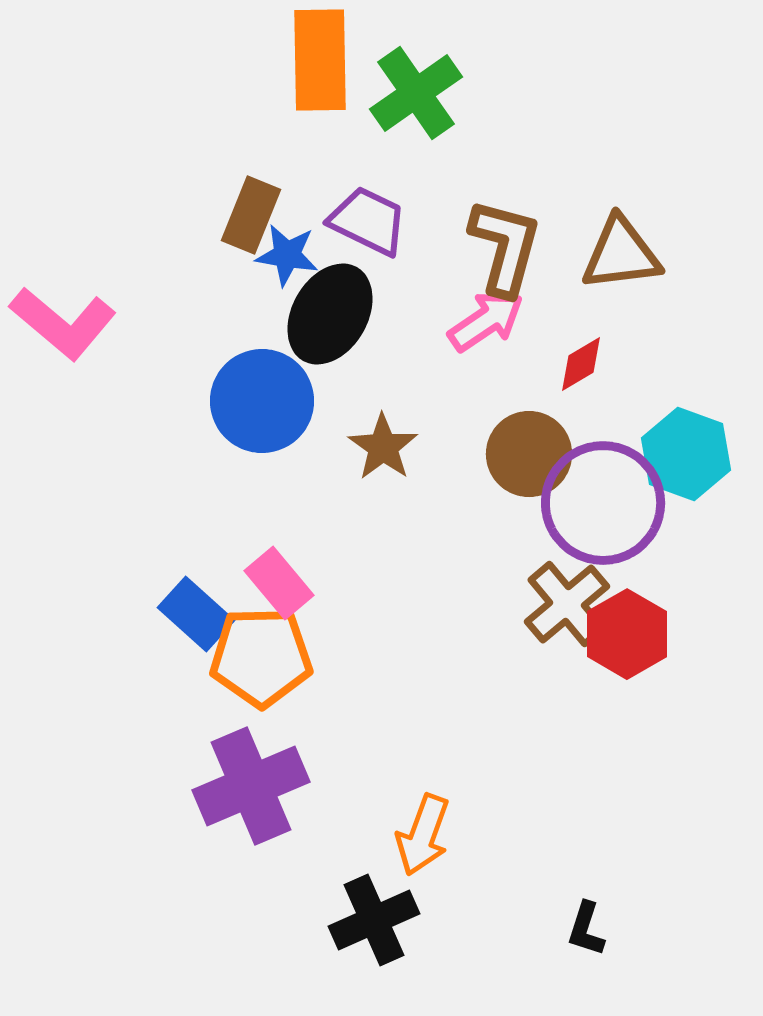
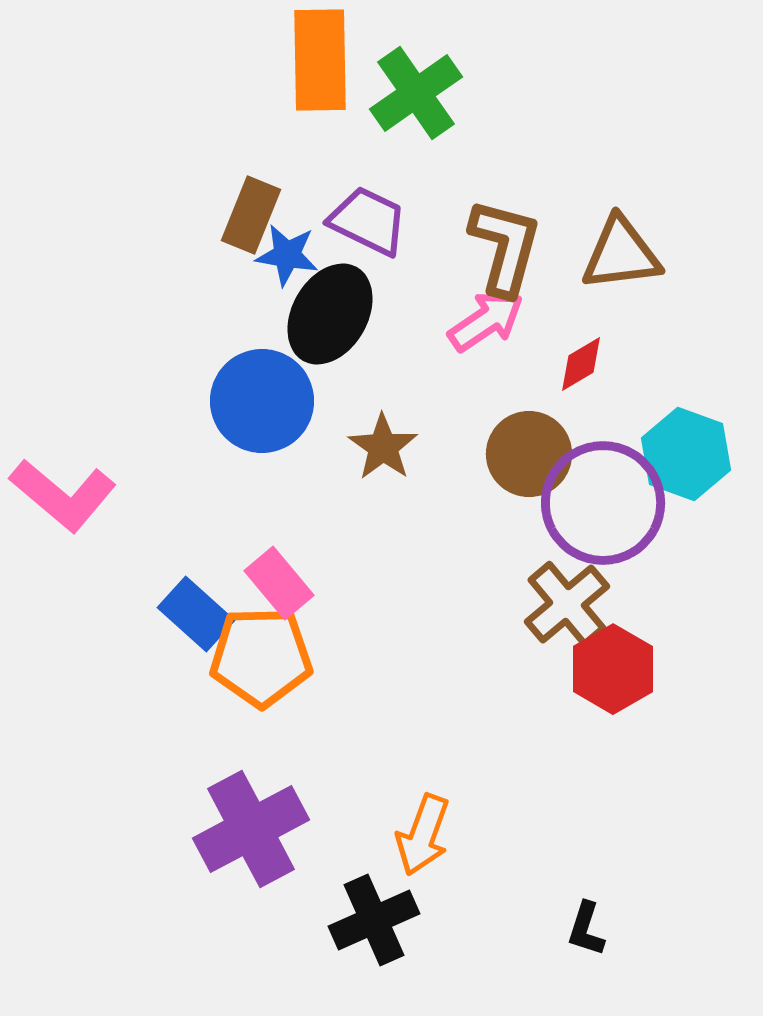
pink L-shape: moved 172 px down
red hexagon: moved 14 px left, 35 px down
purple cross: moved 43 px down; rotated 5 degrees counterclockwise
